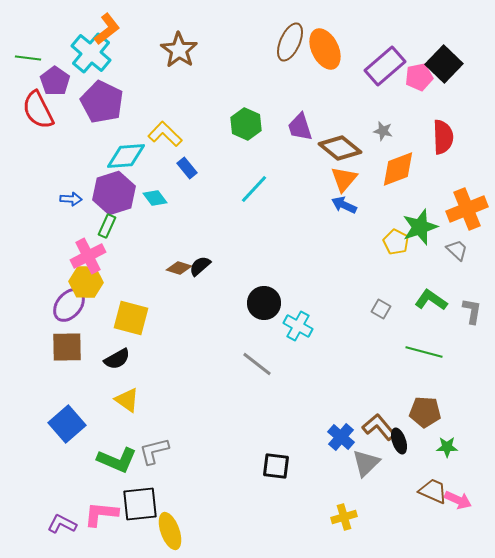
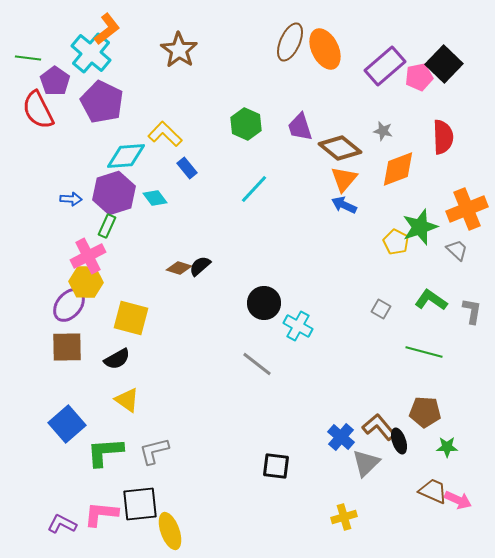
green L-shape at (117, 460): moved 12 px left, 8 px up; rotated 153 degrees clockwise
